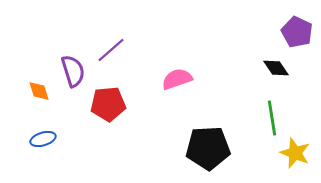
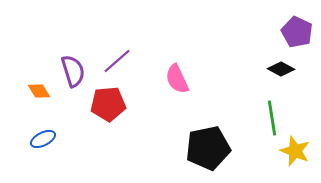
purple line: moved 6 px right, 11 px down
black diamond: moved 5 px right, 1 px down; rotated 28 degrees counterclockwise
pink semicircle: rotated 96 degrees counterclockwise
orange diamond: rotated 15 degrees counterclockwise
blue ellipse: rotated 10 degrees counterclockwise
black pentagon: rotated 9 degrees counterclockwise
yellow star: moved 2 px up
